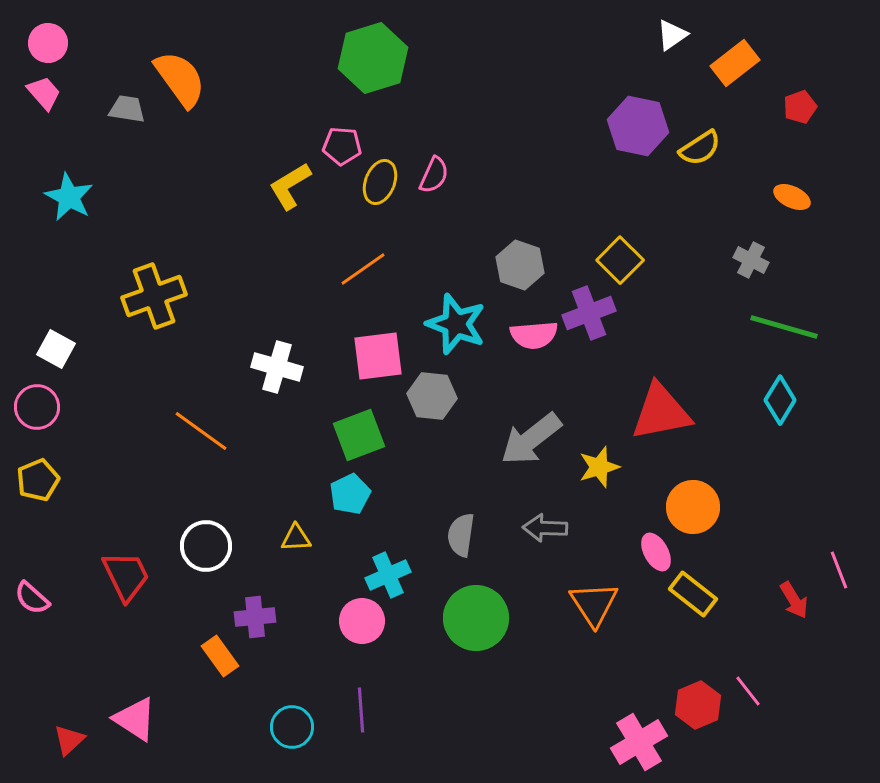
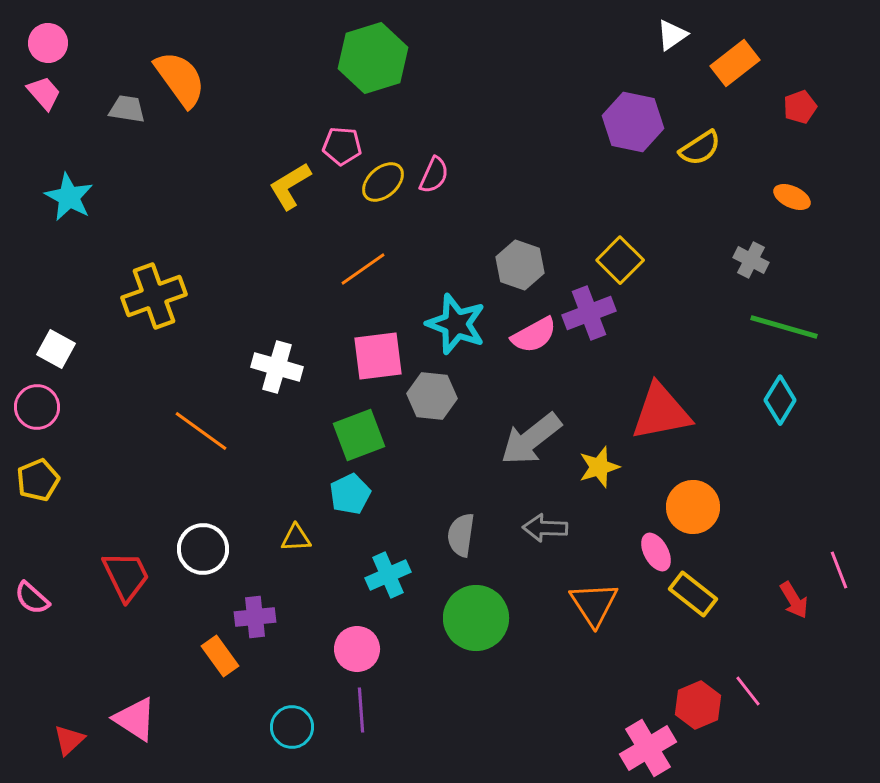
purple hexagon at (638, 126): moved 5 px left, 4 px up
yellow ellipse at (380, 182): moved 3 px right; rotated 27 degrees clockwise
pink semicircle at (534, 335): rotated 24 degrees counterclockwise
white circle at (206, 546): moved 3 px left, 3 px down
pink circle at (362, 621): moved 5 px left, 28 px down
pink cross at (639, 742): moved 9 px right, 6 px down
